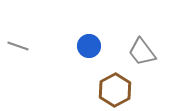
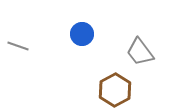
blue circle: moved 7 px left, 12 px up
gray trapezoid: moved 2 px left
